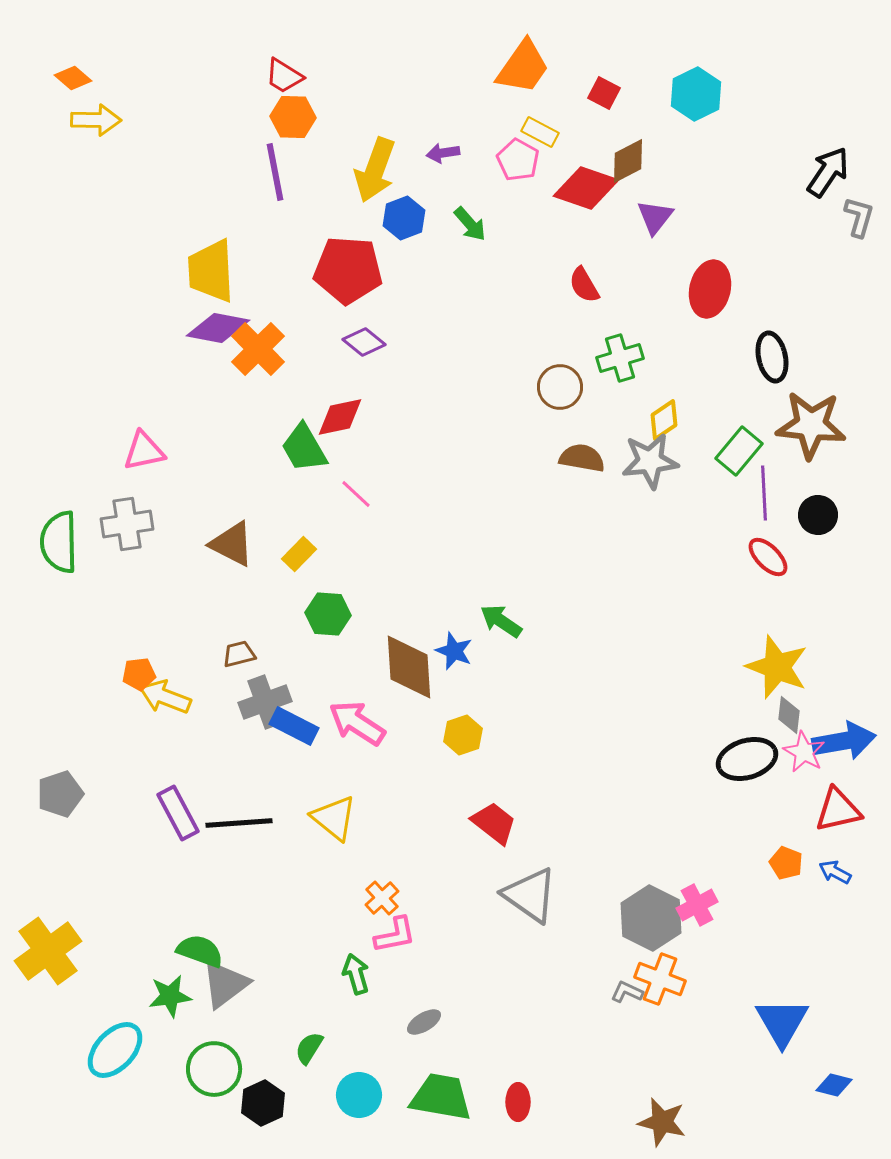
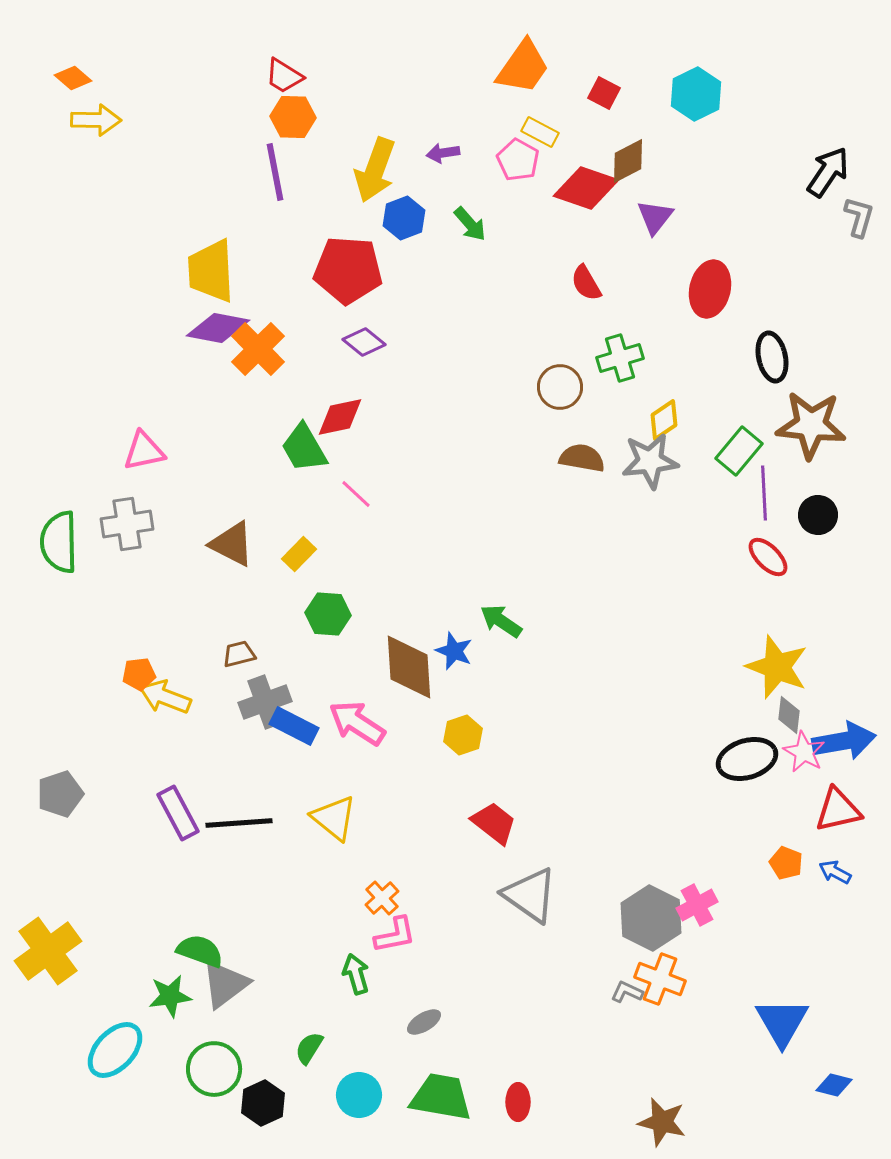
red semicircle at (584, 285): moved 2 px right, 2 px up
